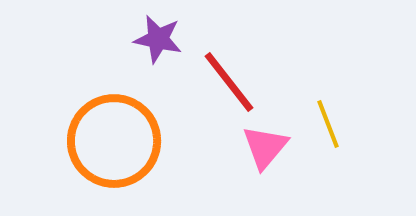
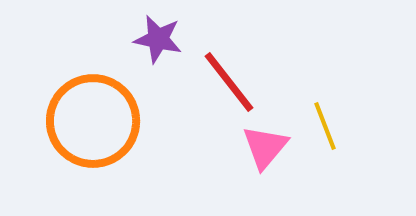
yellow line: moved 3 px left, 2 px down
orange circle: moved 21 px left, 20 px up
